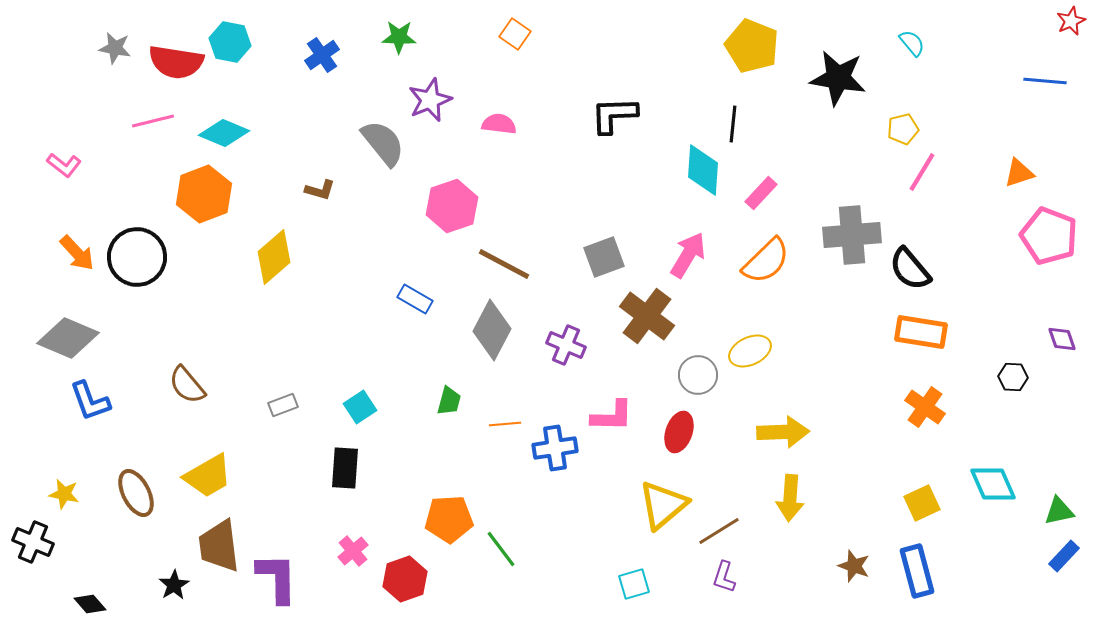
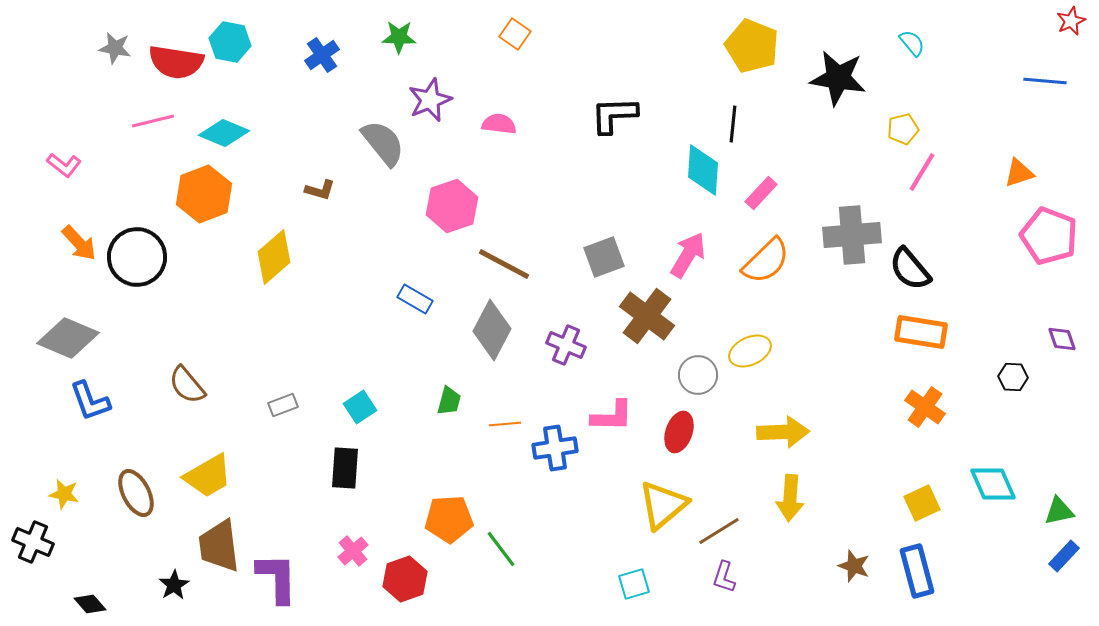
orange arrow at (77, 253): moved 2 px right, 10 px up
